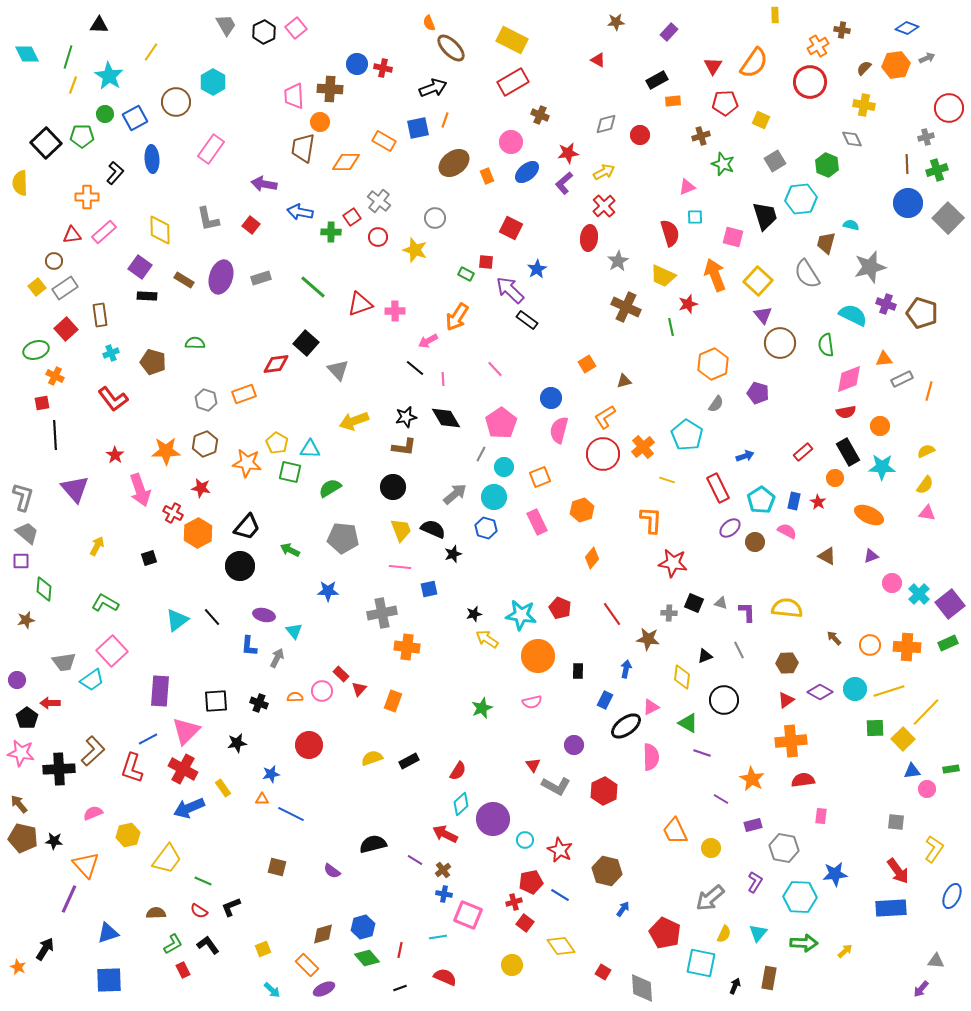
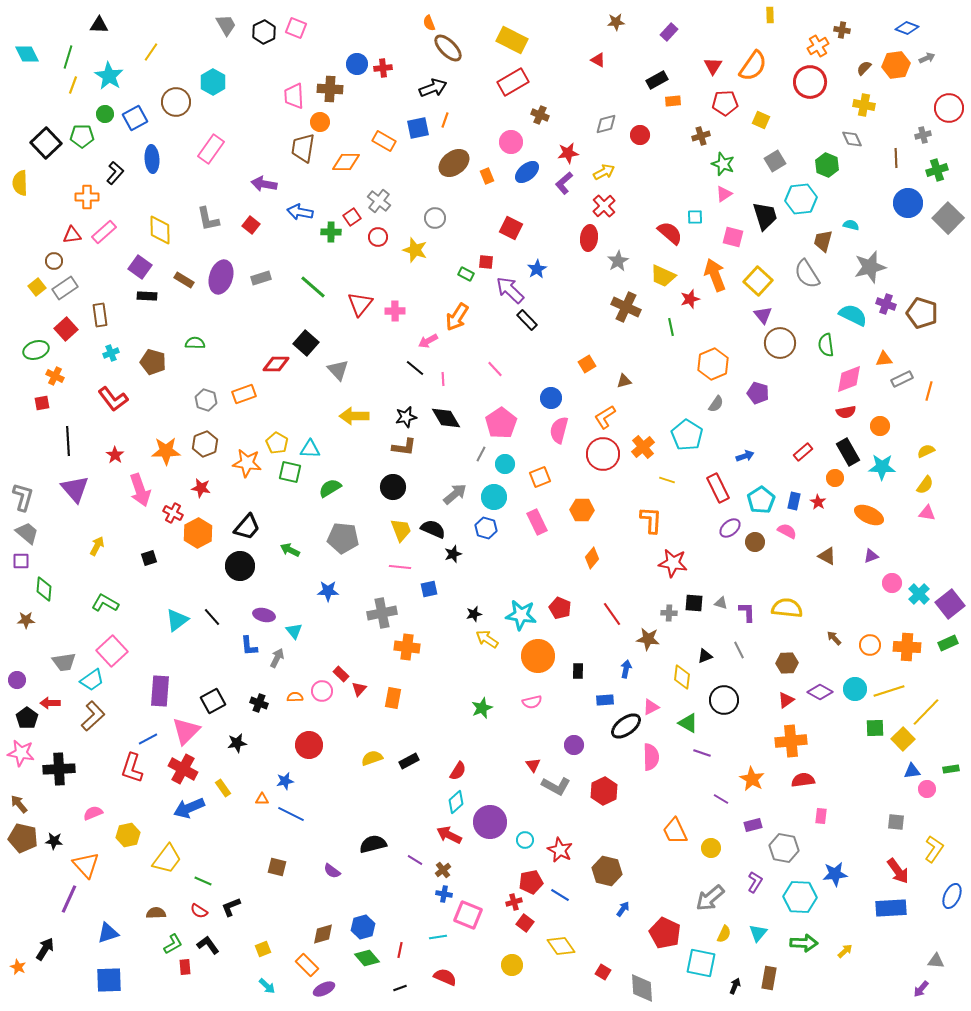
yellow rectangle at (775, 15): moved 5 px left
pink square at (296, 28): rotated 30 degrees counterclockwise
brown ellipse at (451, 48): moved 3 px left
orange semicircle at (754, 63): moved 1 px left, 3 px down
red cross at (383, 68): rotated 18 degrees counterclockwise
gray cross at (926, 137): moved 3 px left, 2 px up
brown line at (907, 164): moved 11 px left, 6 px up
pink triangle at (687, 187): moved 37 px right, 7 px down; rotated 12 degrees counterclockwise
red semicircle at (670, 233): rotated 32 degrees counterclockwise
brown trapezoid at (826, 243): moved 3 px left, 2 px up
red triangle at (360, 304): rotated 32 degrees counterclockwise
red star at (688, 304): moved 2 px right, 5 px up
black rectangle at (527, 320): rotated 10 degrees clockwise
red diamond at (276, 364): rotated 8 degrees clockwise
yellow arrow at (354, 421): moved 5 px up; rotated 20 degrees clockwise
black line at (55, 435): moved 13 px right, 6 px down
cyan circle at (504, 467): moved 1 px right, 3 px up
orange hexagon at (582, 510): rotated 20 degrees clockwise
black square at (694, 603): rotated 18 degrees counterclockwise
brown star at (26, 620): rotated 12 degrees clockwise
blue L-shape at (249, 646): rotated 10 degrees counterclockwise
blue rectangle at (605, 700): rotated 60 degrees clockwise
black square at (216, 701): moved 3 px left; rotated 25 degrees counterclockwise
orange rectangle at (393, 701): moved 3 px up; rotated 10 degrees counterclockwise
brown L-shape at (93, 751): moved 35 px up
blue star at (271, 774): moved 14 px right, 7 px down
cyan diamond at (461, 804): moved 5 px left, 2 px up
purple circle at (493, 819): moved 3 px left, 3 px down
red arrow at (445, 834): moved 4 px right, 1 px down
red rectangle at (183, 970): moved 2 px right, 3 px up; rotated 21 degrees clockwise
cyan arrow at (272, 990): moved 5 px left, 4 px up
